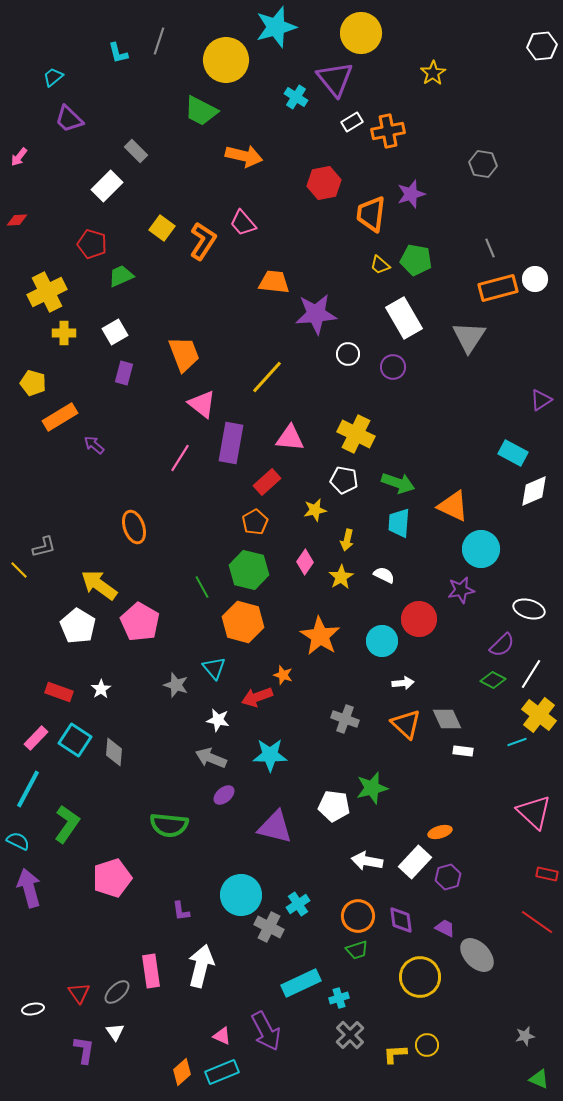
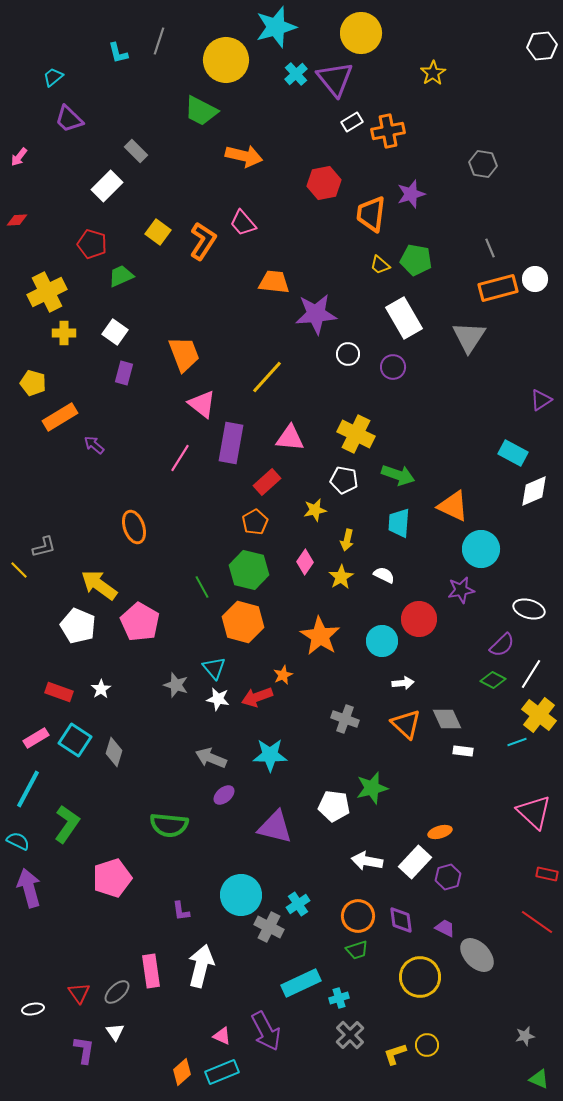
cyan cross at (296, 97): moved 23 px up; rotated 15 degrees clockwise
yellow square at (162, 228): moved 4 px left, 4 px down
white square at (115, 332): rotated 25 degrees counterclockwise
green arrow at (398, 483): moved 8 px up
white pentagon at (78, 626): rotated 8 degrees counterclockwise
orange star at (283, 675): rotated 30 degrees clockwise
white star at (218, 720): moved 21 px up
pink rectangle at (36, 738): rotated 15 degrees clockwise
gray diamond at (114, 752): rotated 12 degrees clockwise
yellow L-shape at (395, 1054): rotated 15 degrees counterclockwise
